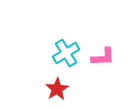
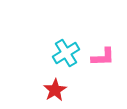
red star: moved 2 px left, 1 px down
